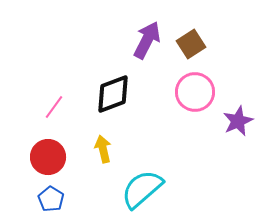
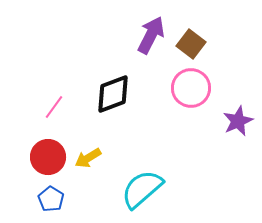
purple arrow: moved 4 px right, 5 px up
brown square: rotated 20 degrees counterclockwise
pink circle: moved 4 px left, 4 px up
yellow arrow: moved 15 px left, 9 px down; rotated 108 degrees counterclockwise
